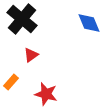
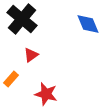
blue diamond: moved 1 px left, 1 px down
orange rectangle: moved 3 px up
